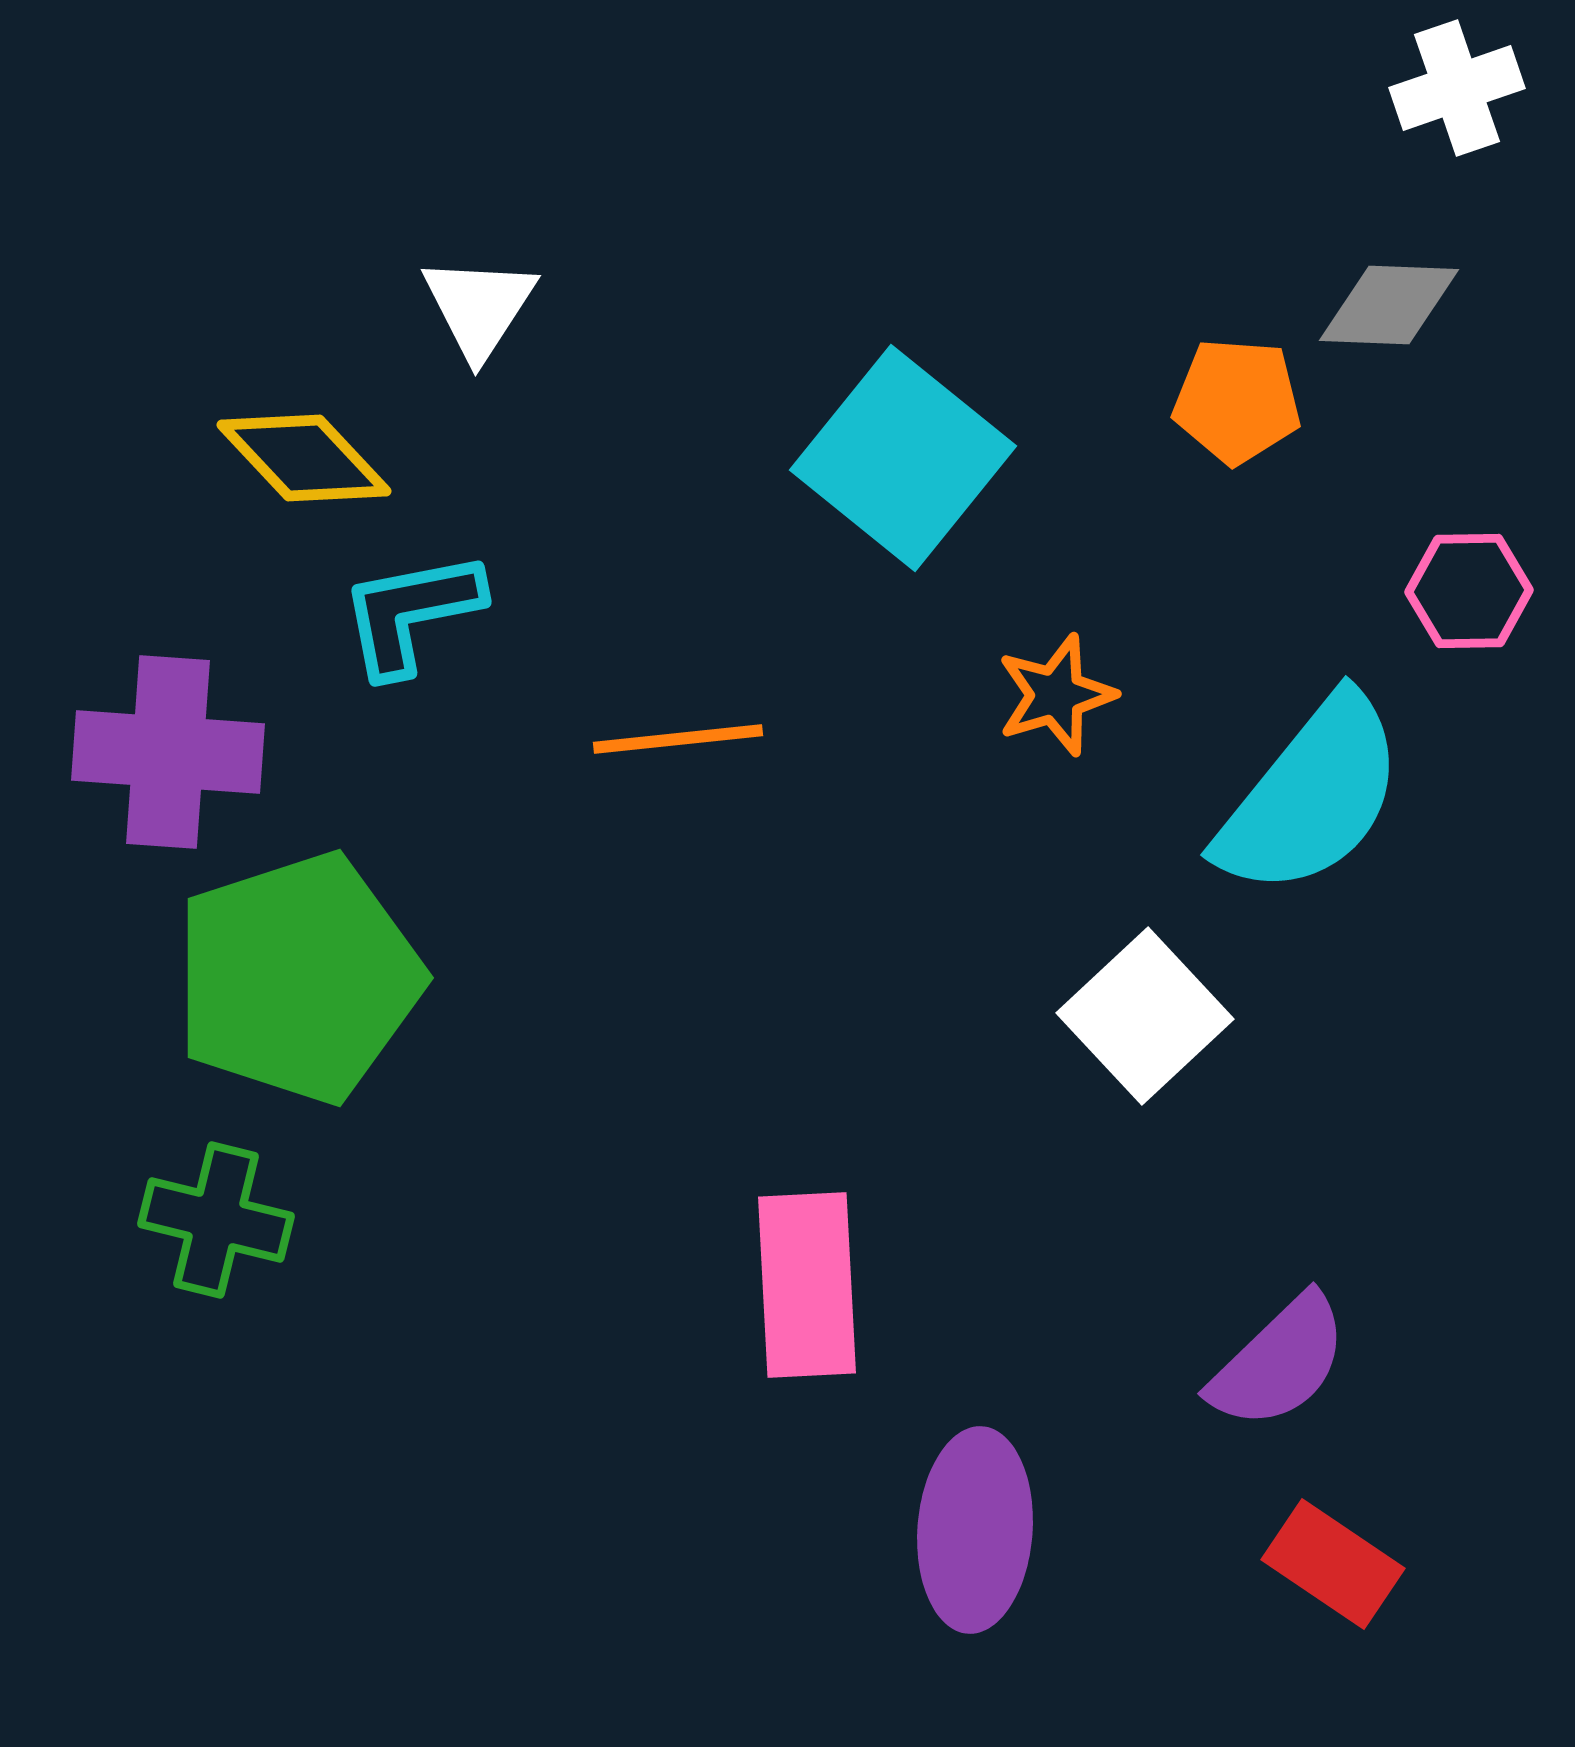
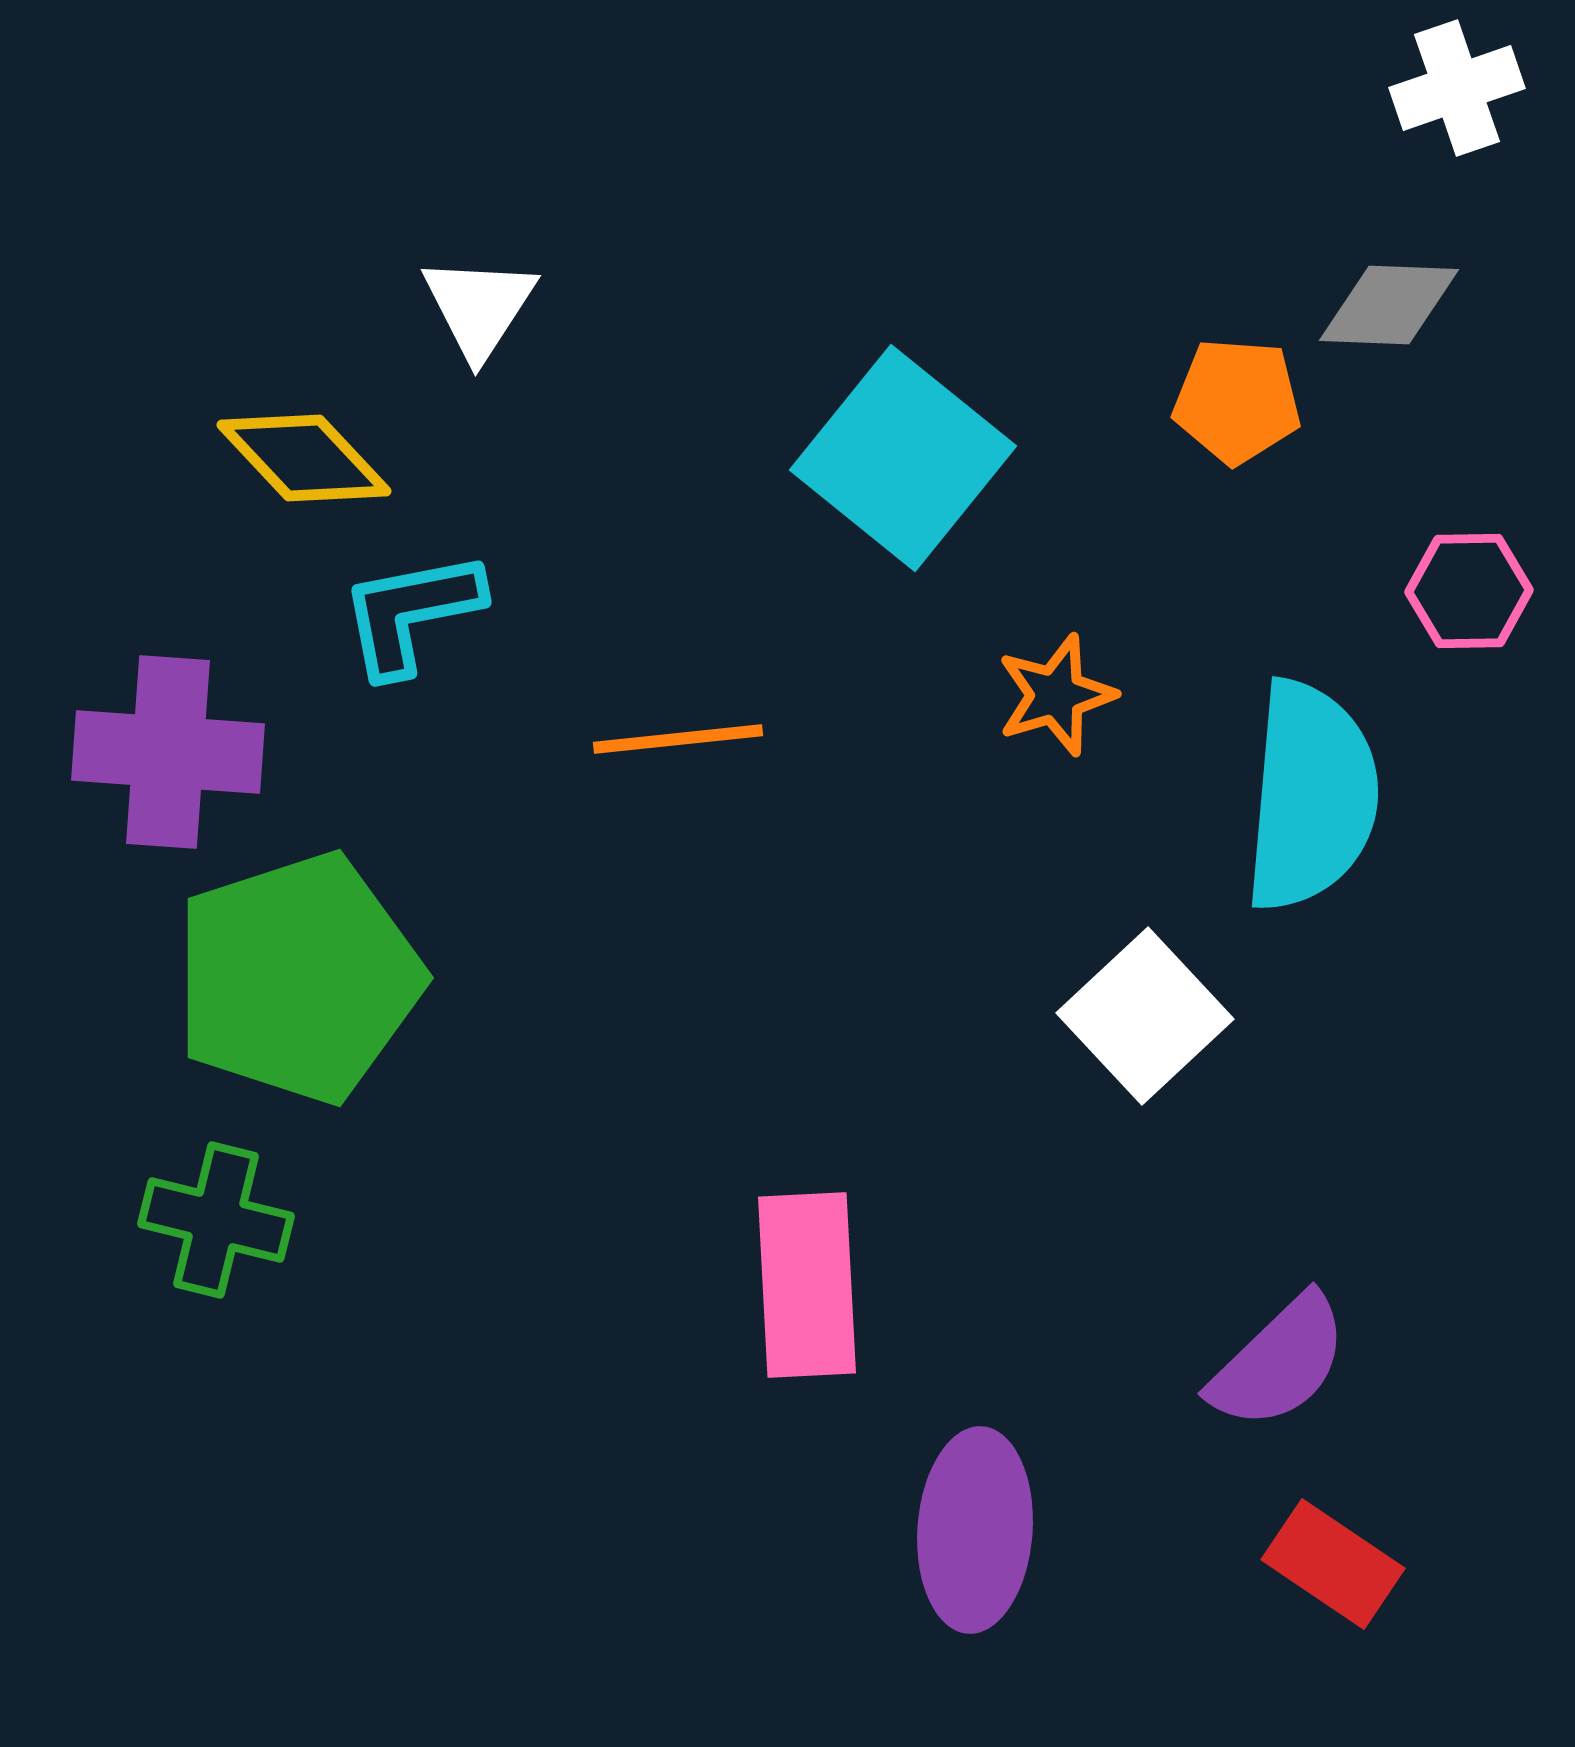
cyan semicircle: rotated 34 degrees counterclockwise
